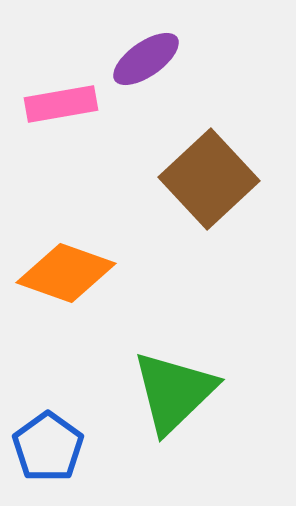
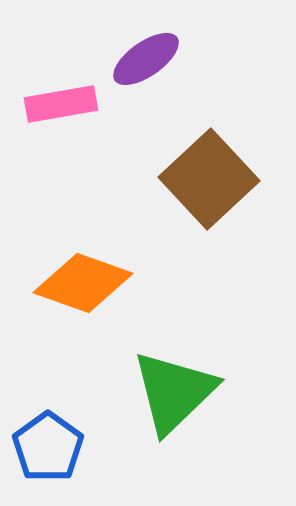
orange diamond: moved 17 px right, 10 px down
